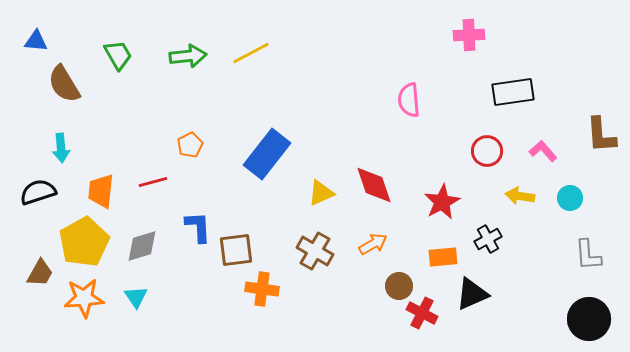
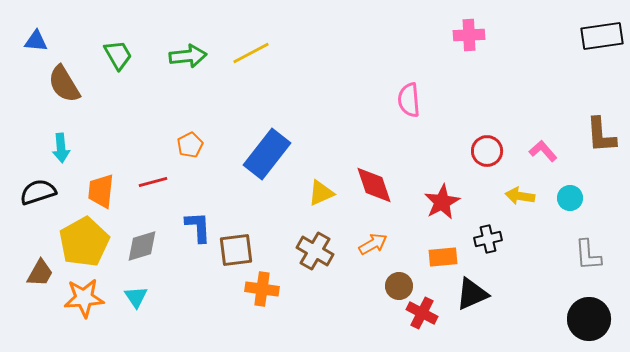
black rectangle: moved 89 px right, 56 px up
black cross: rotated 16 degrees clockwise
